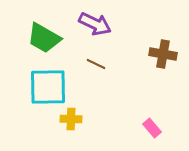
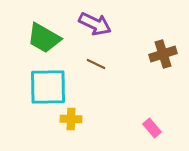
brown cross: rotated 28 degrees counterclockwise
